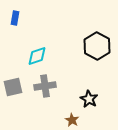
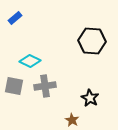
blue rectangle: rotated 40 degrees clockwise
black hexagon: moved 5 px left, 5 px up; rotated 24 degrees counterclockwise
cyan diamond: moved 7 px left, 5 px down; rotated 45 degrees clockwise
gray square: moved 1 px right, 1 px up; rotated 24 degrees clockwise
black star: moved 1 px right, 1 px up
